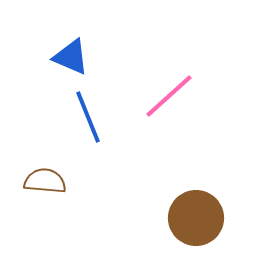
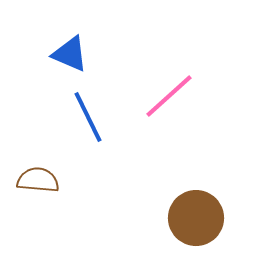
blue triangle: moved 1 px left, 3 px up
blue line: rotated 4 degrees counterclockwise
brown semicircle: moved 7 px left, 1 px up
